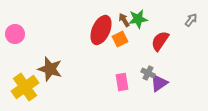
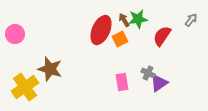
red semicircle: moved 2 px right, 5 px up
